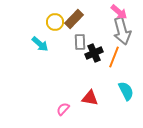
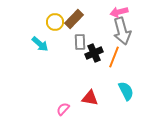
pink arrow: rotated 126 degrees clockwise
